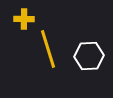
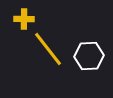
yellow line: rotated 21 degrees counterclockwise
